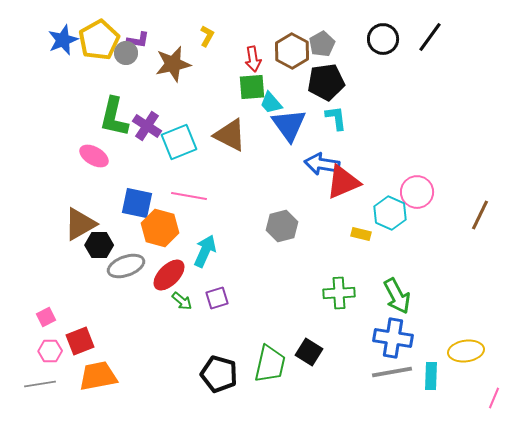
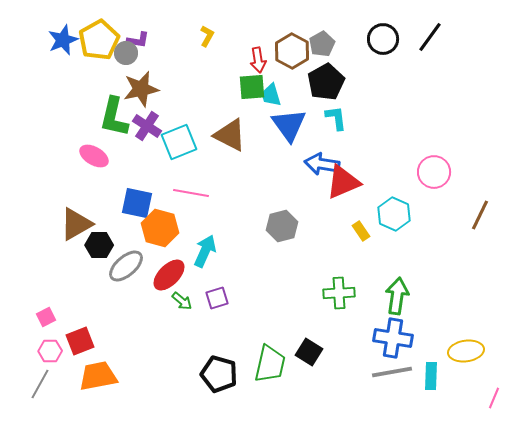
red arrow at (253, 59): moved 5 px right, 1 px down
brown star at (173, 64): moved 32 px left, 25 px down
black pentagon at (326, 82): rotated 21 degrees counterclockwise
cyan trapezoid at (271, 103): moved 8 px up; rotated 25 degrees clockwise
pink circle at (417, 192): moved 17 px right, 20 px up
pink line at (189, 196): moved 2 px right, 3 px up
cyan hexagon at (390, 213): moved 4 px right, 1 px down
brown triangle at (80, 224): moved 4 px left
yellow rectangle at (361, 234): moved 3 px up; rotated 42 degrees clockwise
gray ellipse at (126, 266): rotated 21 degrees counterclockwise
green arrow at (397, 296): rotated 144 degrees counterclockwise
gray line at (40, 384): rotated 52 degrees counterclockwise
